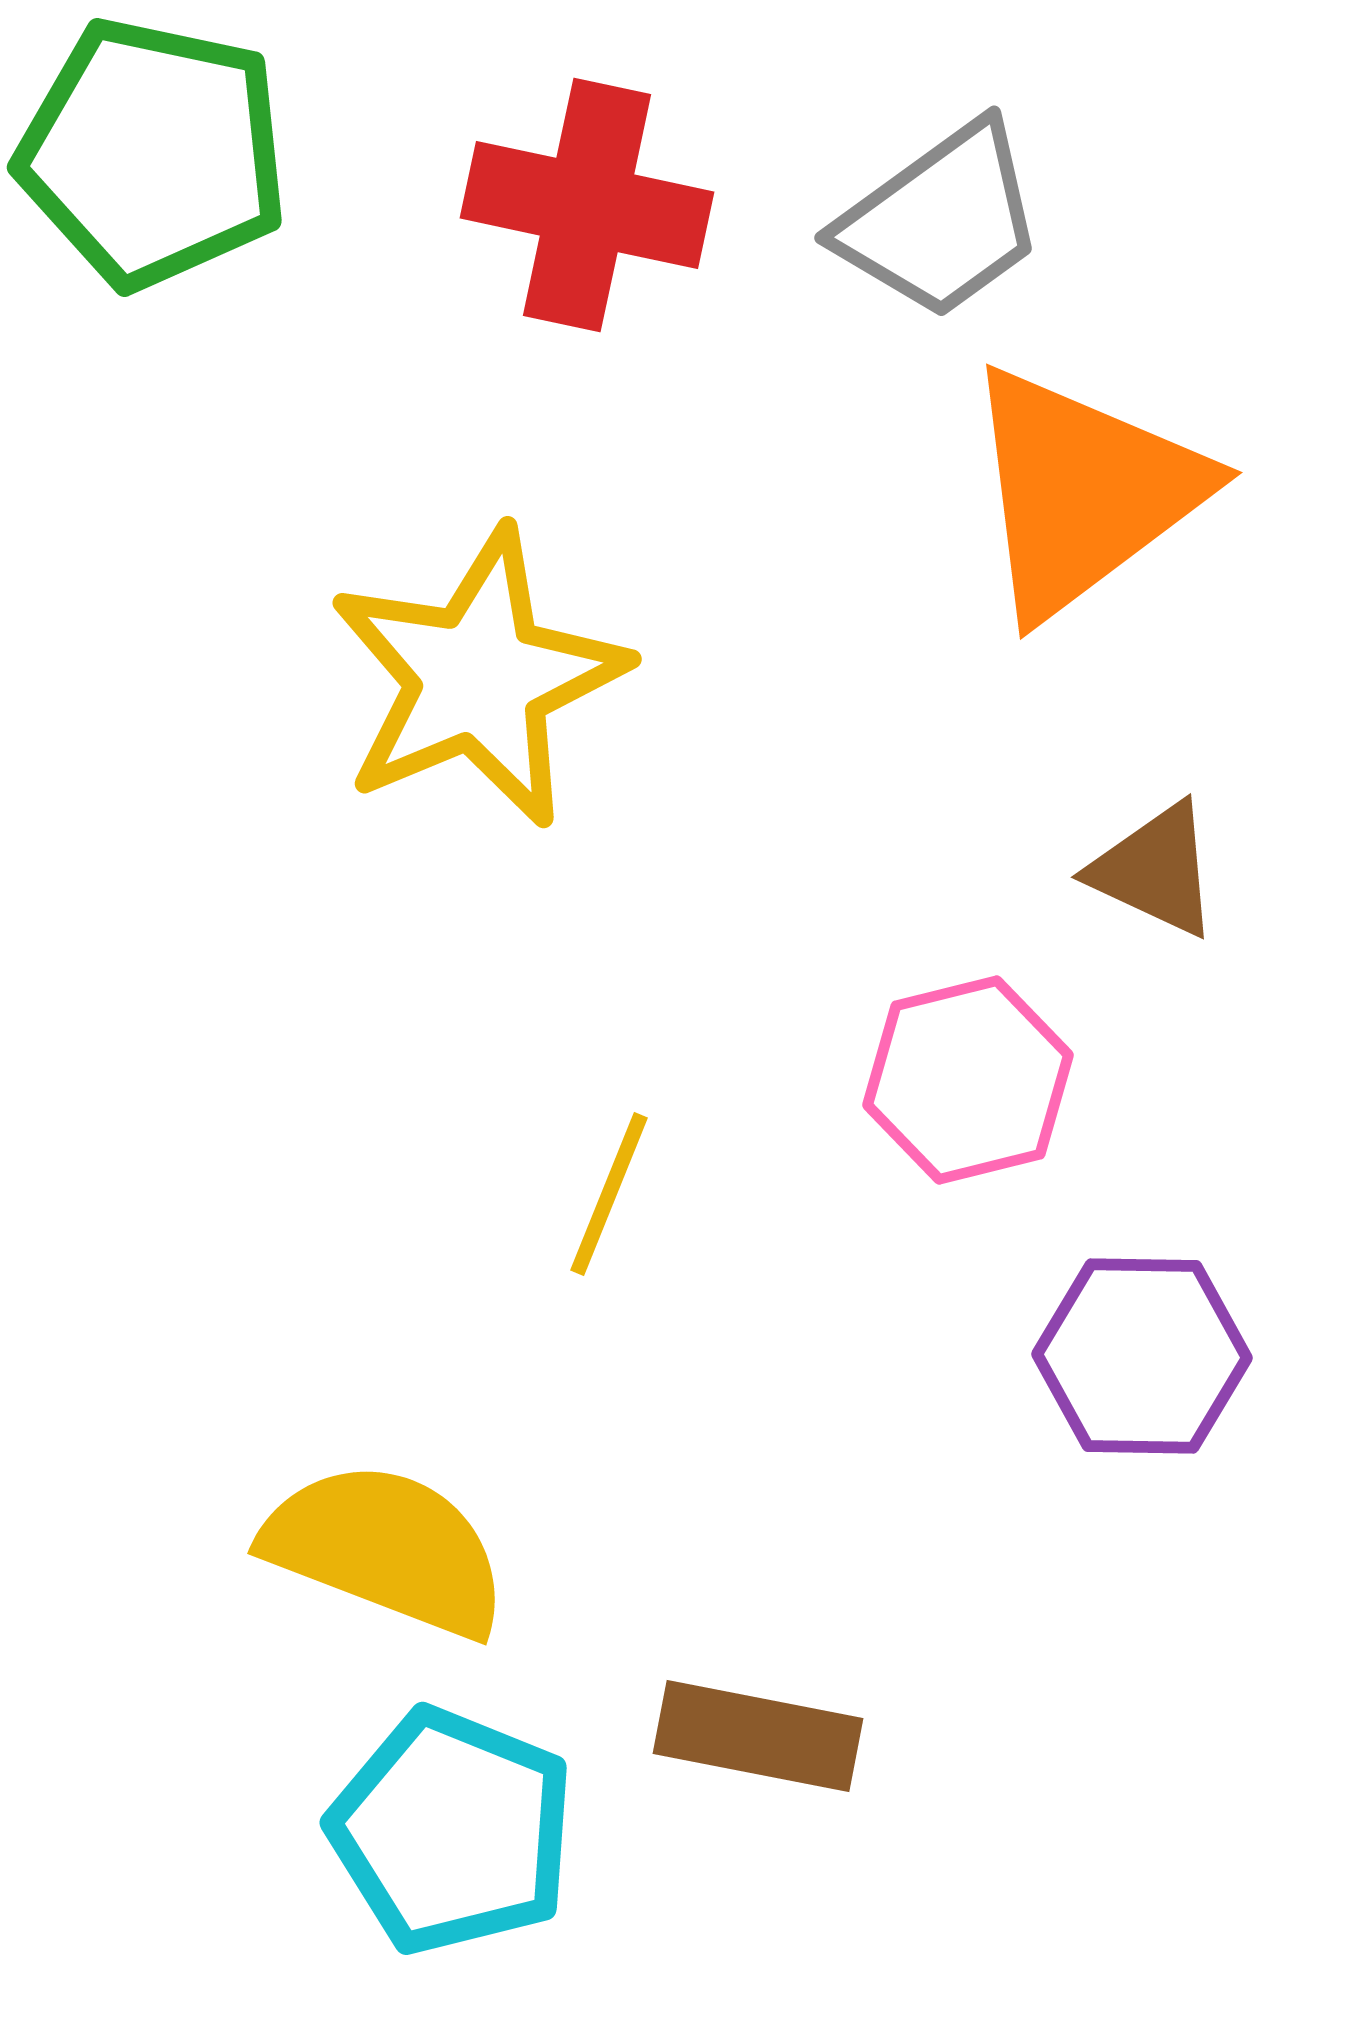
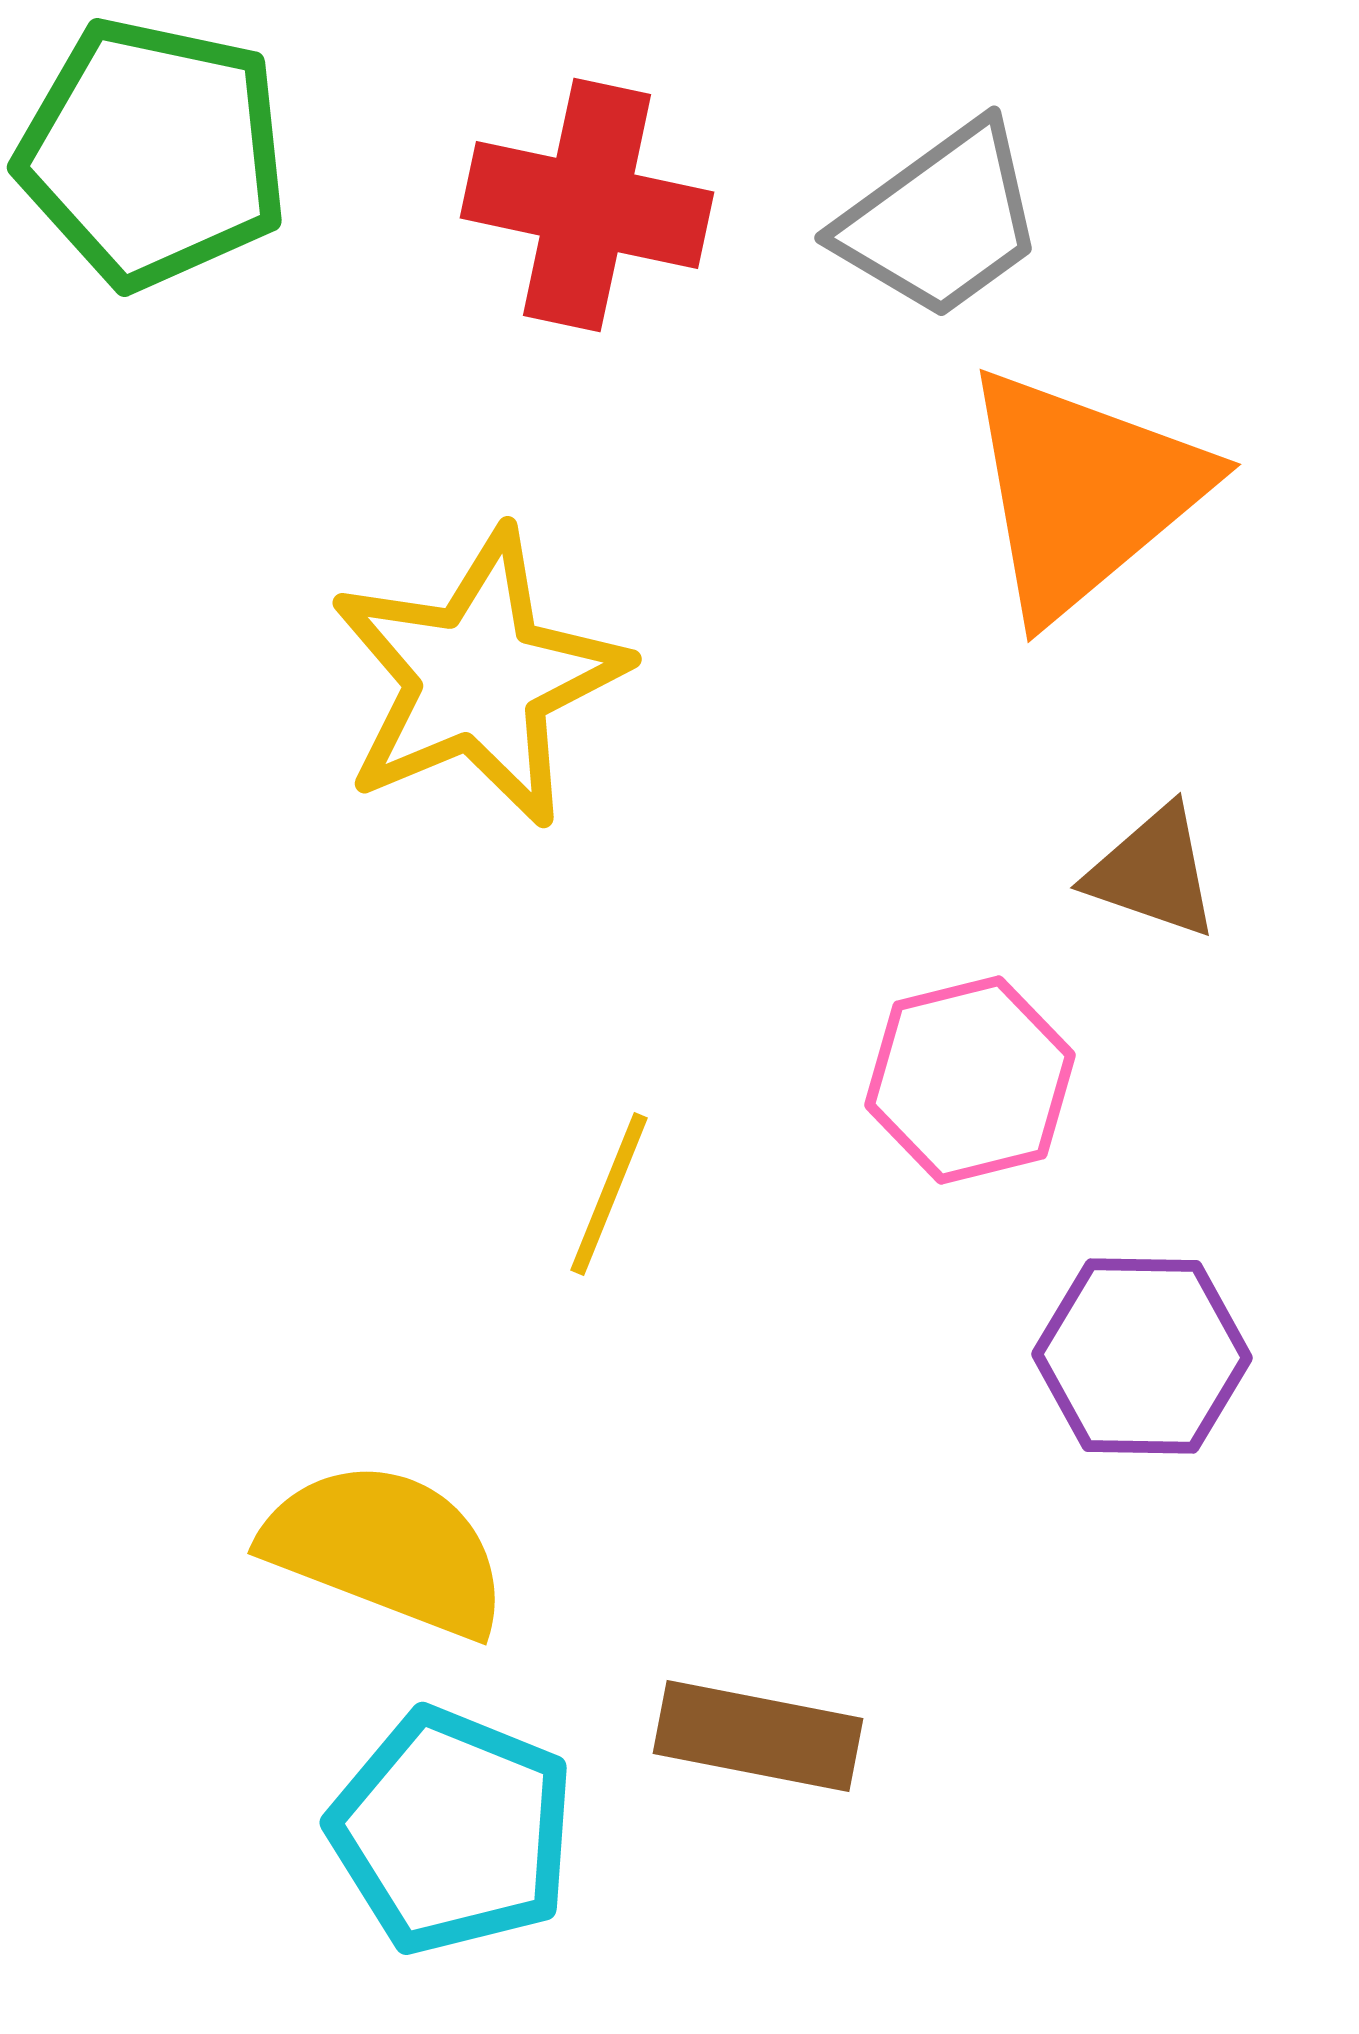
orange triangle: rotated 3 degrees counterclockwise
brown triangle: moved 2 px left, 2 px down; rotated 6 degrees counterclockwise
pink hexagon: moved 2 px right
